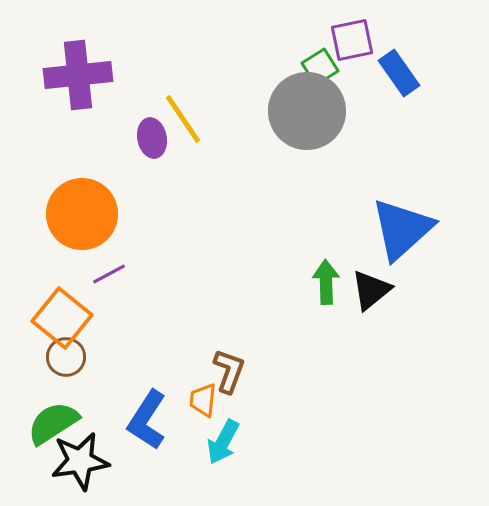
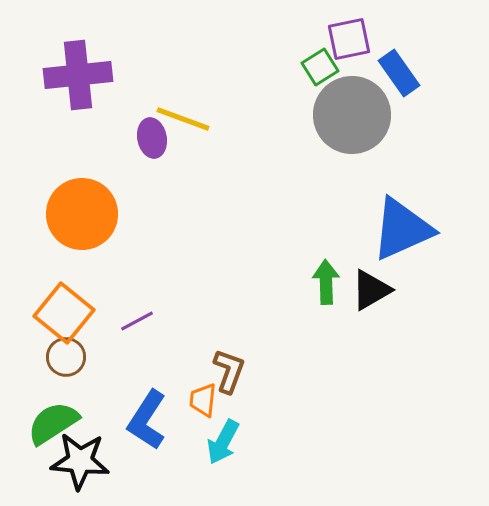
purple square: moved 3 px left, 1 px up
gray circle: moved 45 px right, 4 px down
yellow line: rotated 36 degrees counterclockwise
blue triangle: rotated 18 degrees clockwise
purple line: moved 28 px right, 47 px down
black triangle: rotated 9 degrees clockwise
orange square: moved 2 px right, 5 px up
black star: rotated 14 degrees clockwise
